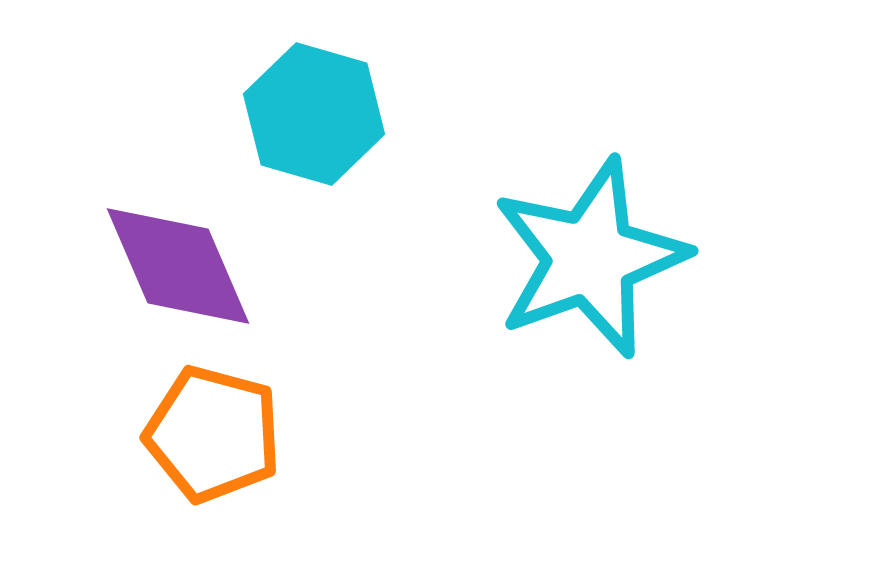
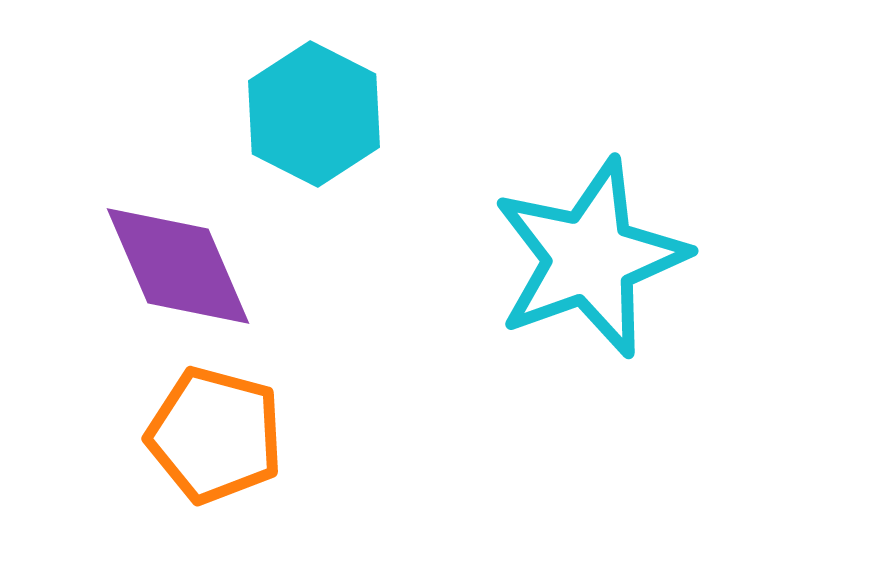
cyan hexagon: rotated 11 degrees clockwise
orange pentagon: moved 2 px right, 1 px down
